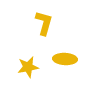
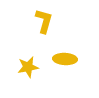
yellow L-shape: moved 2 px up
